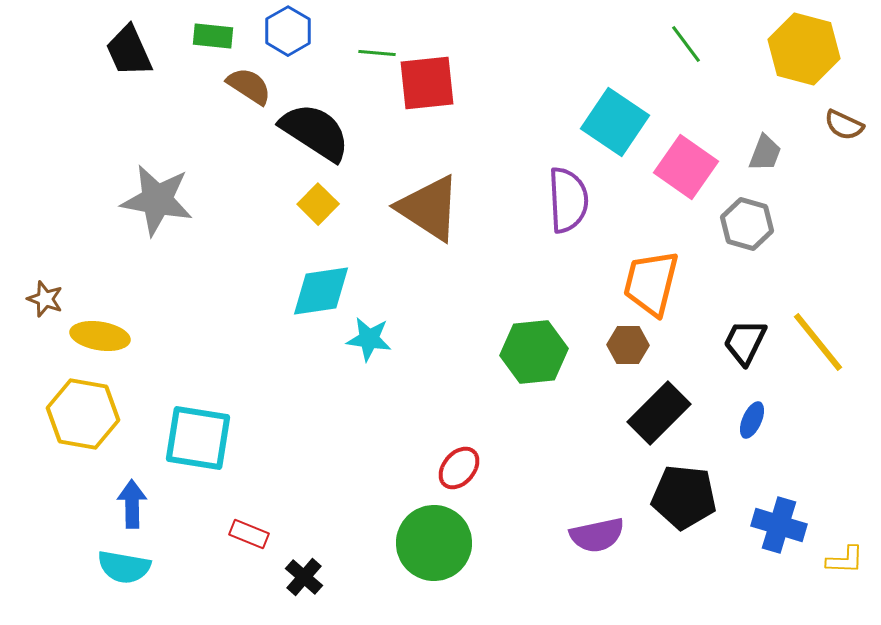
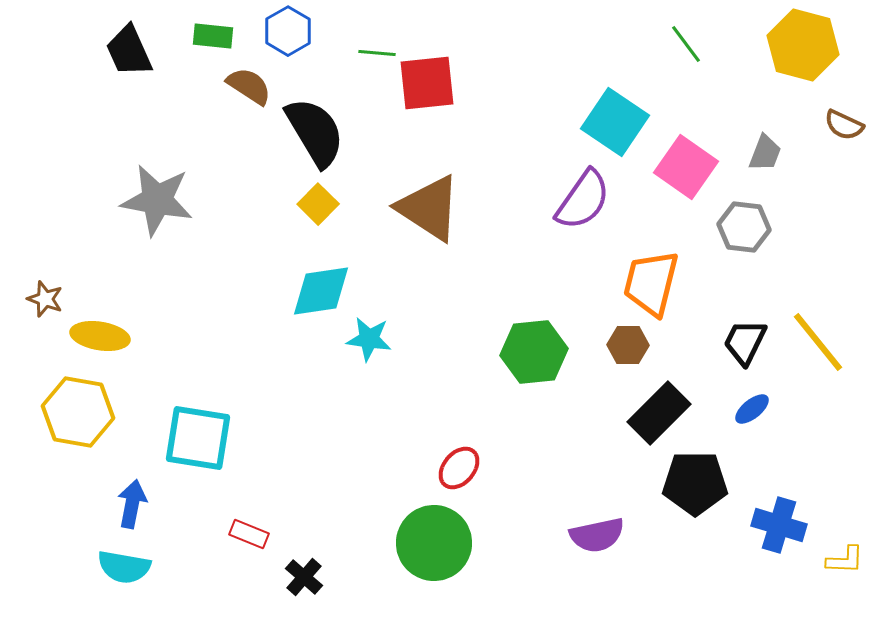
yellow hexagon at (804, 49): moved 1 px left, 4 px up
black semicircle at (315, 132): rotated 26 degrees clockwise
purple semicircle at (568, 200): moved 15 px right; rotated 38 degrees clockwise
gray hexagon at (747, 224): moved 3 px left, 3 px down; rotated 9 degrees counterclockwise
yellow hexagon at (83, 414): moved 5 px left, 2 px up
blue ellipse at (752, 420): moved 11 px up; rotated 27 degrees clockwise
black pentagon at (684, 497): moved 11 px right, 14 px up; rotated 6 degrees counterclockwise
blue arrow at (132, 504): rotated 12 degrees clockwise
